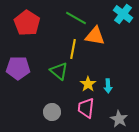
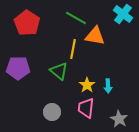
yellow star: moved 1 px left, 1 px down
